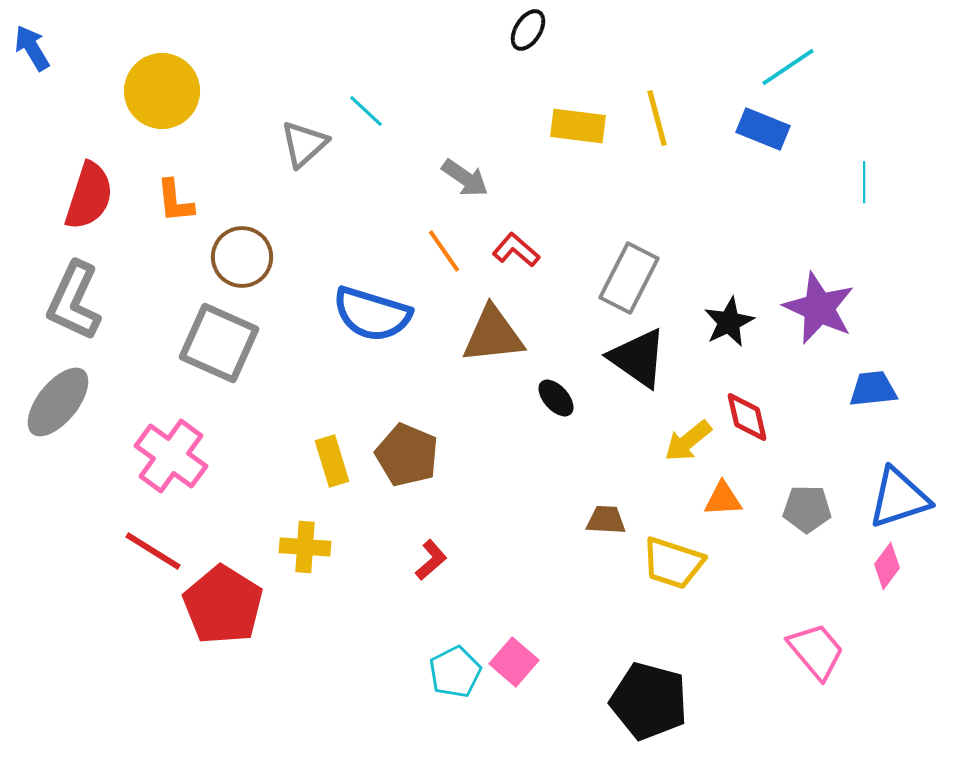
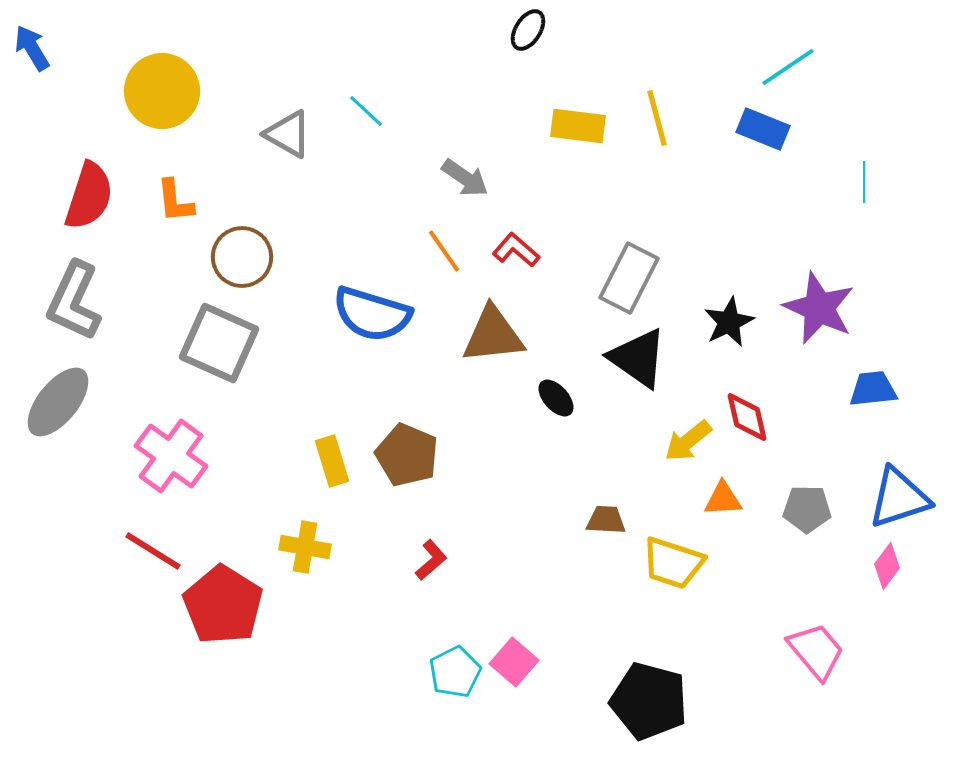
gray triangle at (304, 144): moved 16 px left, 10 px up; rotated 48 degrees counterclockwise
yellow cross at (305, 547): rotated 6 degrees clockwise
